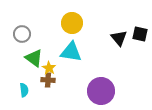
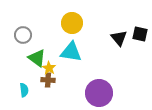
gray circle: moved 1 px right, 1 px down
green triangle: moved 3 px right
purple circle: moved 2 px left, 2 px down
